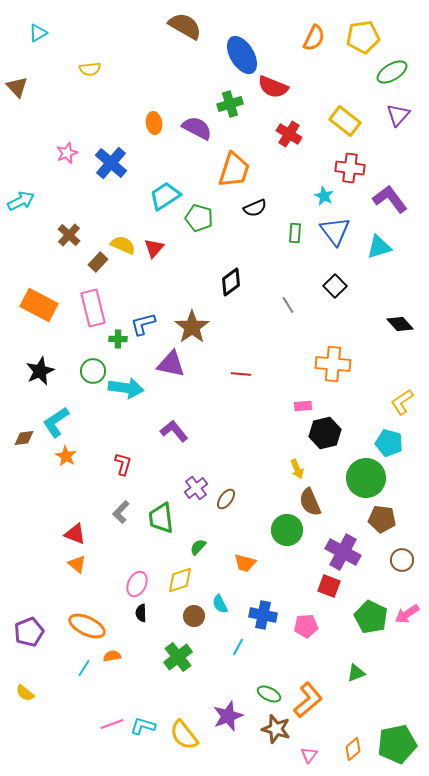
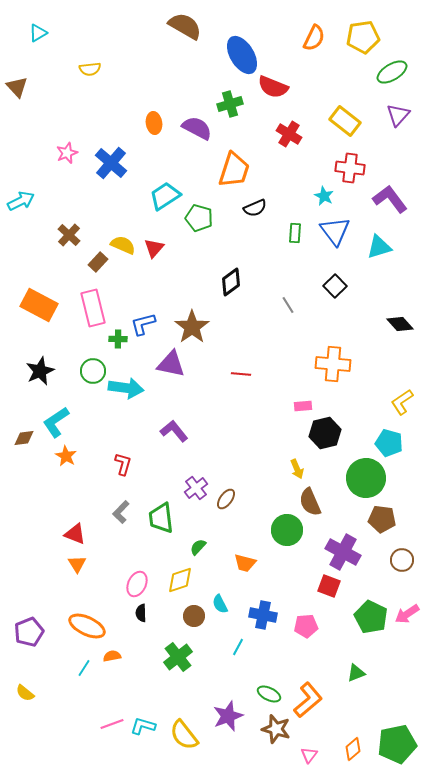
orange triangle at (77, 564): rotated 18 degrees clockwise
